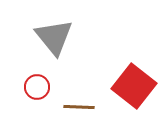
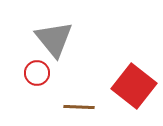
gray triangle: moved 2 px down
red circle: moved 14 px up
